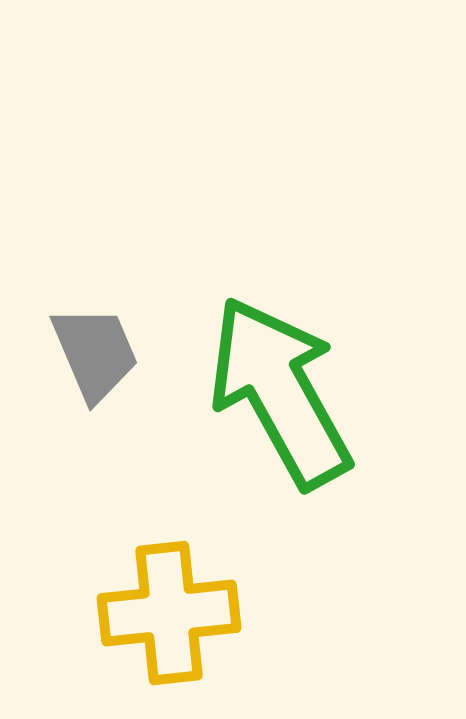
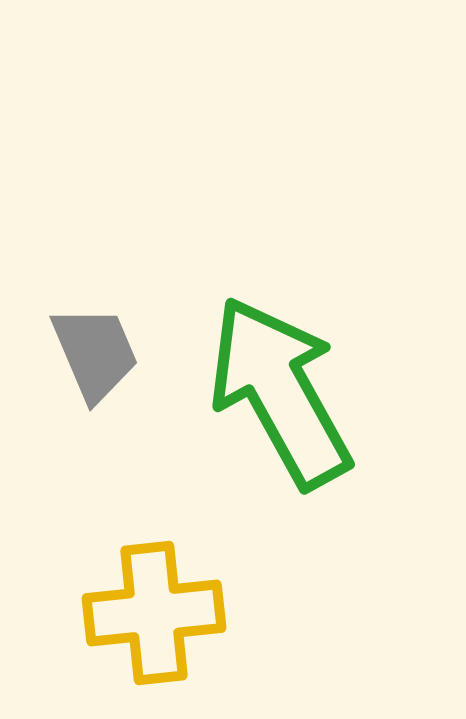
yellow cross: moved 15 px left
